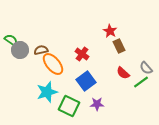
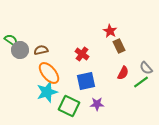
orange ellipse: moved 4 px left, 9 px down
red semicircle: rotated 104 degrees counterclockwise
blue square: rotated 24 degrees clockwise
